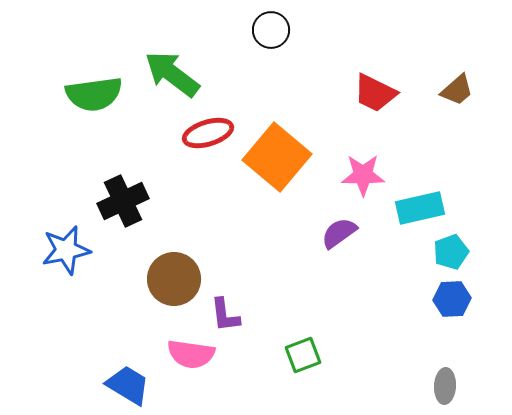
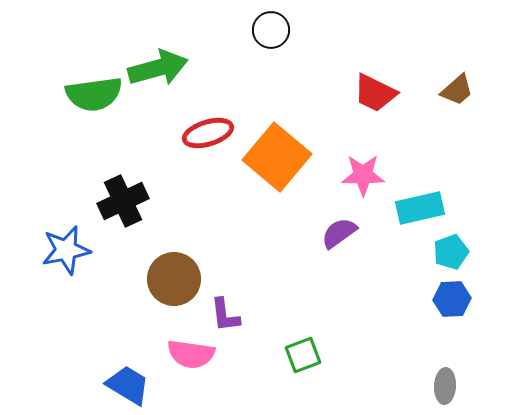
green arrow: moved 14 px left, 6 px up; rotated 128 degrees clockwise
